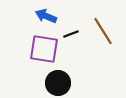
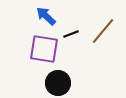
blue arrow: rotated 20 degrees clockwise
brown line: rotated 72 degrees clockwise
